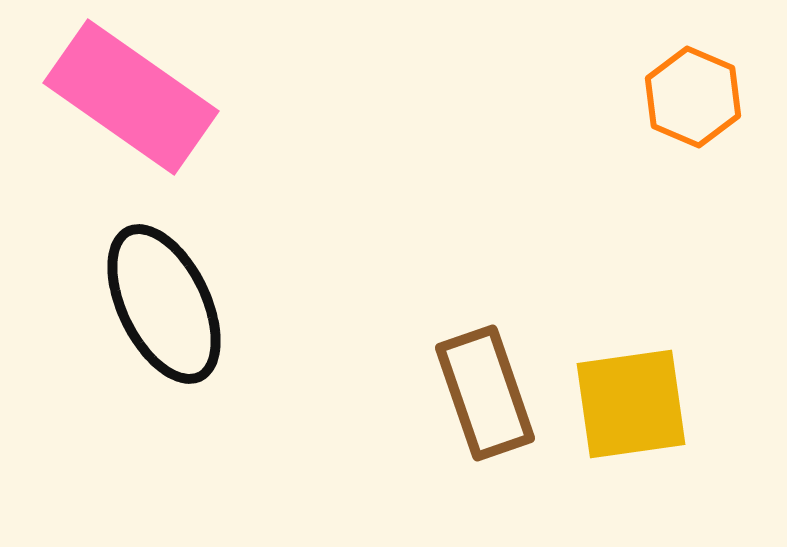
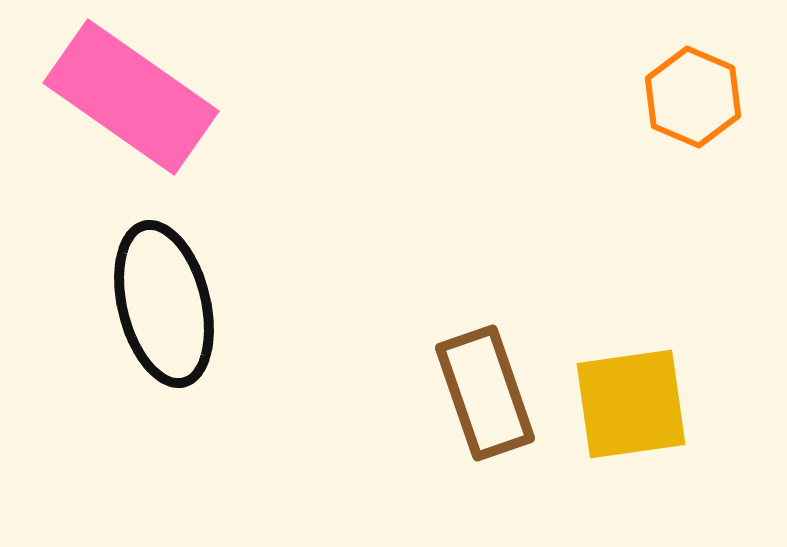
black ellipse: rotated 12 degrees clockwise
